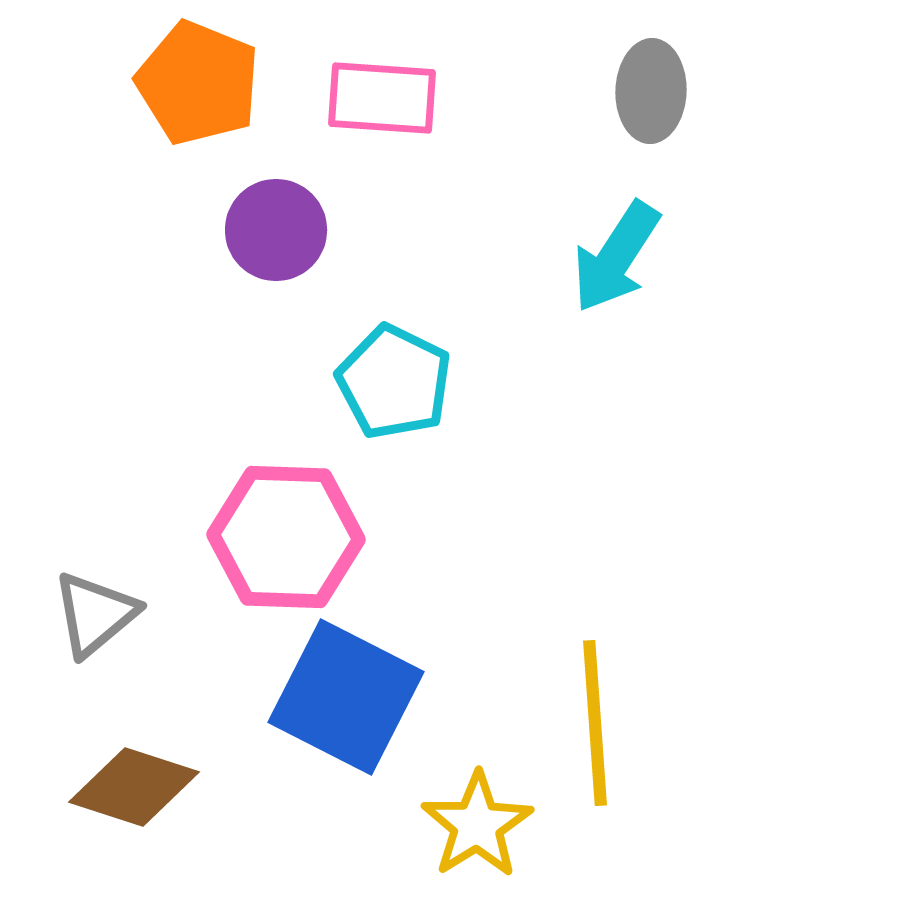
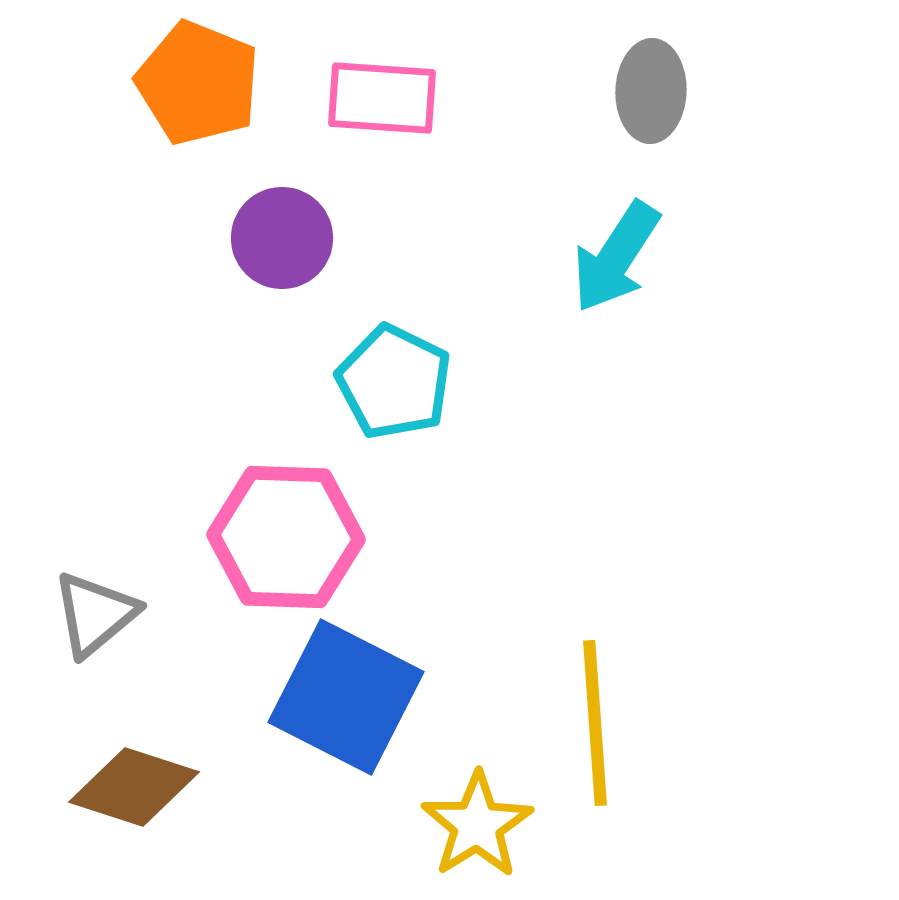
purple circle: moved 6 px right, 8 px down
